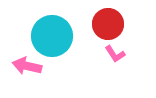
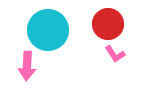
cyan circle: moved 4 px left, 6 px up
pink arrow: rotated 100 degrees counterclockwise
